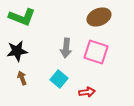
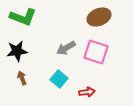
green L-shape: moved 1 px right
gray arrow: rotated 54 degrees clockwise
